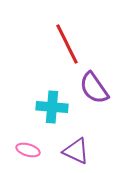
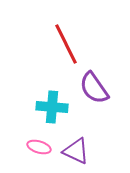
red line: moved 1 px left
pink ellipse: moved 11 px right, 3 px up
